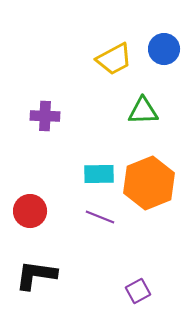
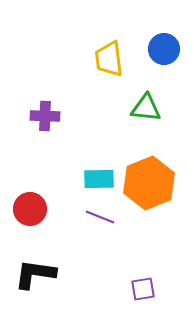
yellow trapezoid: moved 5 px left; rotated 111 degrees clockwise
green triangle: moved 3 px right, 3 px up; rotated 8 degrees clockwise
cyan rectangle: moved 5 px down
red circle: moved 2 px up
black L-shape: moved 1 px left, 1 px up
purple square: moved 5 px right, 2 px up; rotated 20 degrees clockwise
